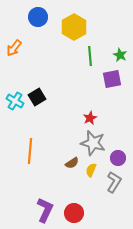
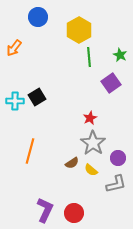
yellow hexagon: moved 5 px right, 3 px down
green line: moved 1 px left, 1 px down
purple square: moved 1 px left, 4 px down; rotated 24 degrees counterclockwise
cyan cross: rotated 30 degrees counterclockwise
gray star: rotated 20 degrees clockwise
orange line: rotated 10 degrees clockwise
yellow semicircle: rotated 72 degrees counterclockwise
gray L-shape: moved 2 px right, 2 px down; rotated 45 degrees clockwise
